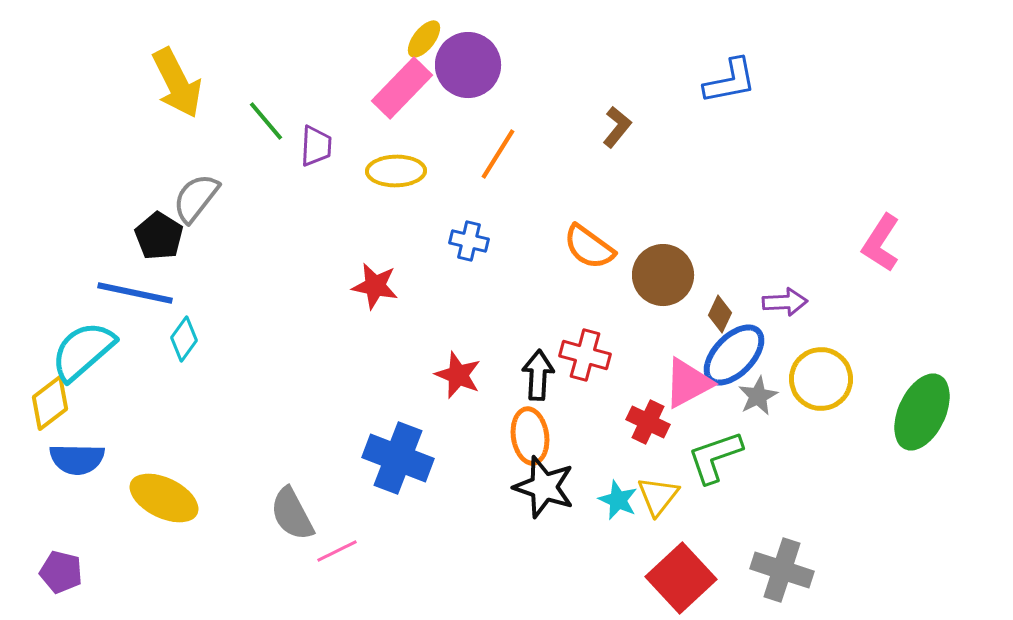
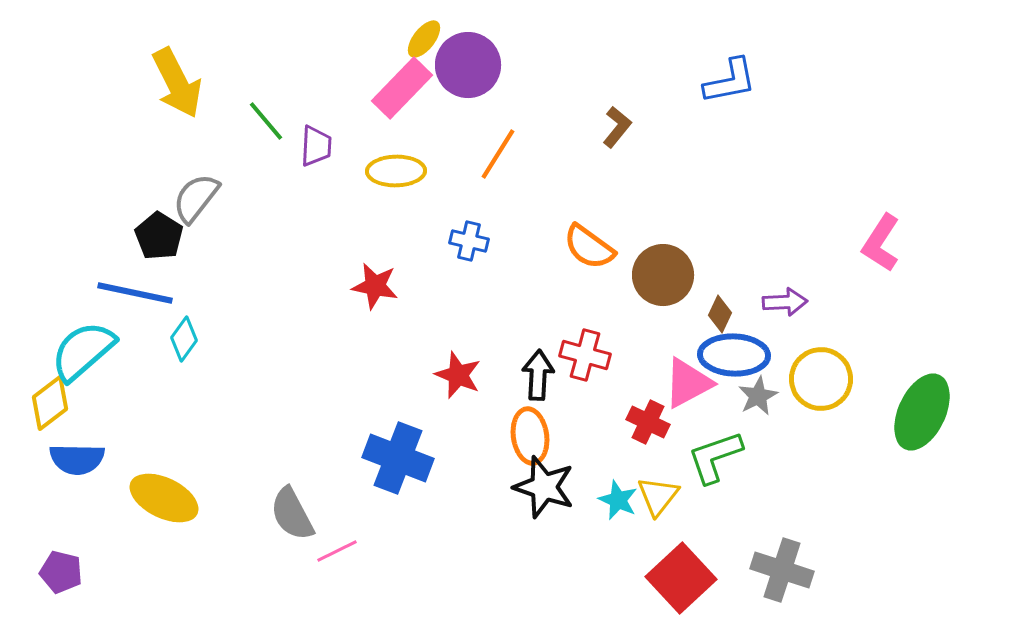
blue ellipse at (734, 355): rotated 48 degrees clockwise
